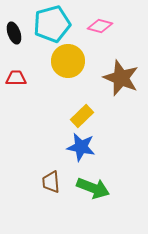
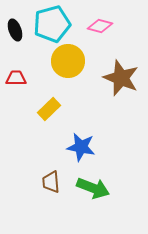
black ellipse: moved 1 px right, 3 px up
yellow rectangle: moved 33 px left, 7 px up
